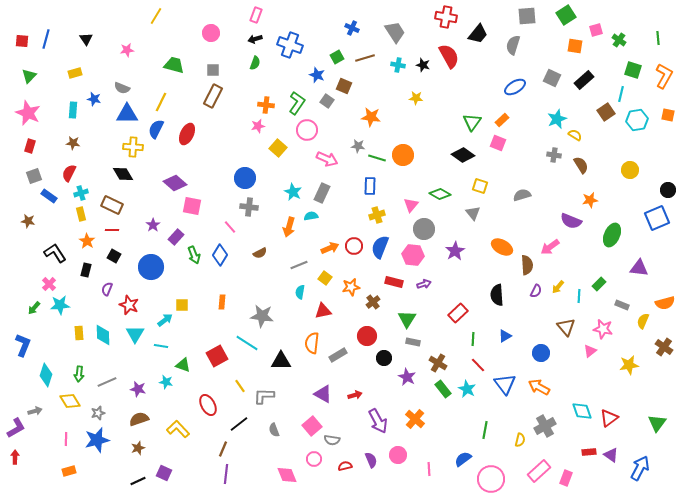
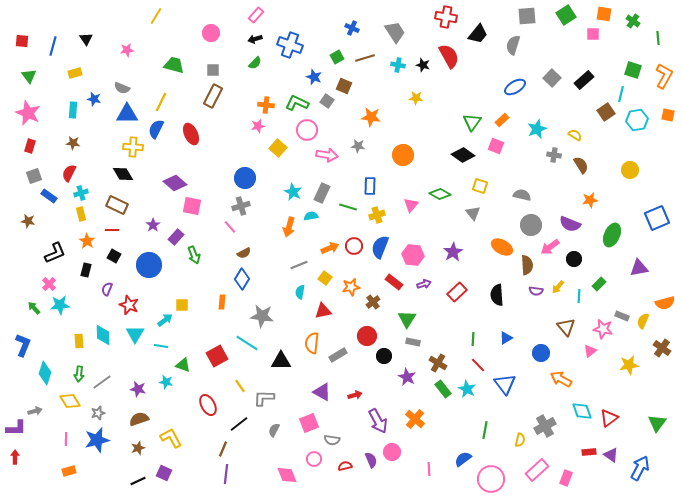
pink rectangle at (256, 15): rotated 21 degrees clockwise
pink square at (596, 30): moved 3 px left, 4 px down; rotated 16 degrees clockwise
blue line at (46, 39): moved 7 px right, 7 px down
green cross at (619, 40): moved 14 px right, 19 px up
orange square at (575, 46): moved 29 px right, 32 px up
green semicircle at (255, 63): rotated 24 degrees clockwise
blue star at (317, 75): moved 3 px left, 2 px down
green triangle at (29, 76): rotated 21 degrees counterclockwise
gray square at (552, 78): rotated 18 degrees clockwise
green L-shape at (297, 103): rotated 100 degrees counterclockwise
cyan star at (557, 119): moved 20 px left, 10 px down
red ellipse at (187, 134): moved 4 px right; rotated 50 degrees counterclockwise
pink square at (498, 143): moved 2 px left, 3 px down
green line at (377, 158): moved 29 px left, 49 px down
pink arrow at (327, 159): moved 4 px up; rotated 15 degrees counterclockwise
black circle at (668, 190): moved 94 px left, 69 px down
gray semicircle at (522, 195): rotated 30 degrees clockwise
brown rectangle at (112, 205): moved 5 px right
gray cross at (249, 207): moved 8 px left, 1 px up; rotated 24 degrees counterclockwise
purple semicircle at (571, 221): moved 1 px left, 3 px down
gray circle at (424, 229): moved 107 px right, 4 px up
purple star at (455, 251): moved 2 px left, 1 px down
black L-shape at (55, 253): rotated 100 degrees clockwise
brown semicircle at (260, 253): moved 16 px left
blue diamond at (220, 255): moved 22 px right, 24 px down
blue circle at (151, 267): moved 2 px left, 2 px up
purple triangle at (639, 268): rotated 18 degrees counterclockwise
red rectangle at (394, 282): rotated 24 degrees clockwise
purple semicircle at (536, 291): rotated 72 degrees clockwise
gray rectangle at (622, 305): moved 11 px down
green arrow at (34, 308): rotated 96 degrees clockwise
red rectangle at (458, 313): moved 1 px left, 21 px up
yellow rectangle at (79, 333): moved 8 px down
blue triangle at (505, 336): moved 1 px right, 2 px down
brown cross at (664, 347): moved 2 px left, 1 px down
black circle at (384, 358): moved 2 px up
cyan diamond at (46, 375): moved 1 px left, 2 px up
gray line at (107, 382): moved 5 px left; rotated 12 degrees counterclockwise
orange arrow at (539, 387): moved 22 px right, 8 px up
purple triangle at (323, 394): moved 1 px left, 2 px up
gray L-shape at (264, 396): moved 2 px down
pink square at (312, 426): moved 3 px left, 3 px up; rotated 18 degrees clockwise
purple L-shape at (16, 428): rotated 30 degrees clockwise
yellow L-shape at (178, 429): moved 7 px left, 9 px down; rotated 15 degrees clockwise
gray semicircle at (274, 430): rotated 48 degrees clockwise
pink circle at (398, 455): moved 6 px left, 3 px up
pink rectangle at (539, 471): moved 2 px left, 1 px up
